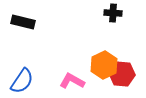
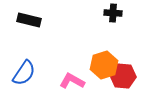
black rectangle: moved 6 px right, 2 px up
orange hexagon: rotated 8 degrees clockwise
red hexagon: moved 1 px right, 2 px down
blue semicircle: moved 2 px right, 8 px up
